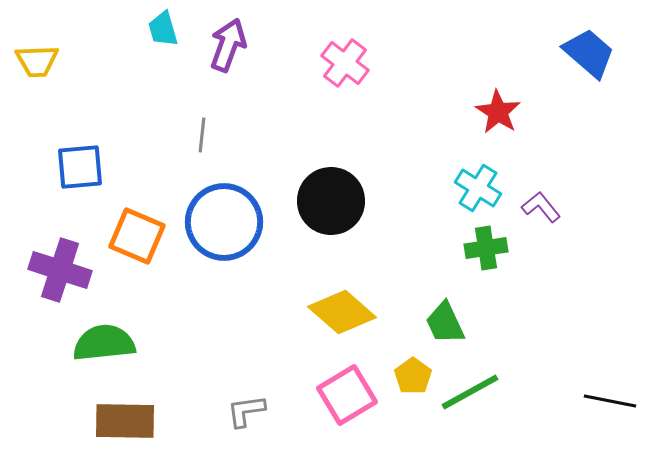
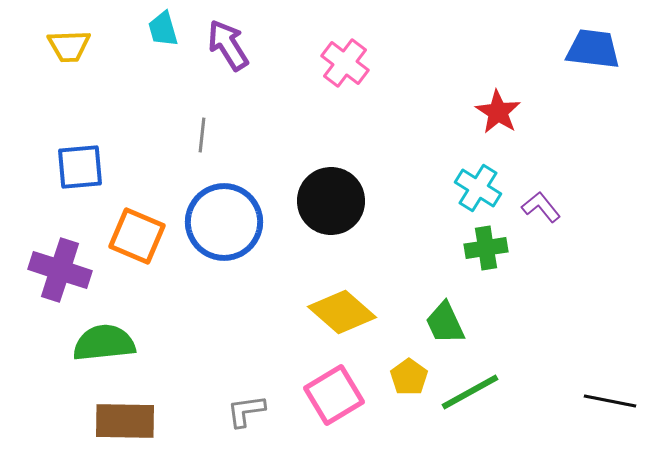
purple arrow: rotated 52 degrees counterclockwise
blue trapezoid: moved 4 px right, 4 px up; rotated 34 degrees counterclockwise
yellow trapezoid: moved 32 px right, 15 px up
yellow pentagon: moved 4 px left, 1 px down
pink square: moved 13 px left
